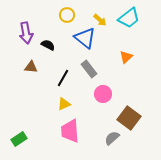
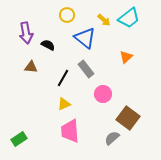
yellow arrow: moved 4 px right
gray rectangle: moved 3 px left
brown square: moved 1 px left
